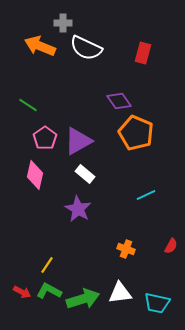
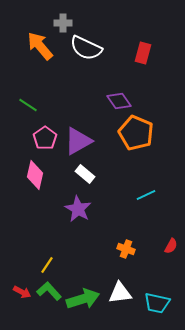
orange arrow: rotated 28 degrees clockwise
green L-shape: rotated 20 degrees clockwise
